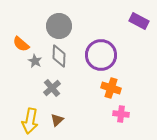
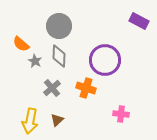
purple circle: moved 4 px right, 5 px down
orange cross: moved 25 px left
